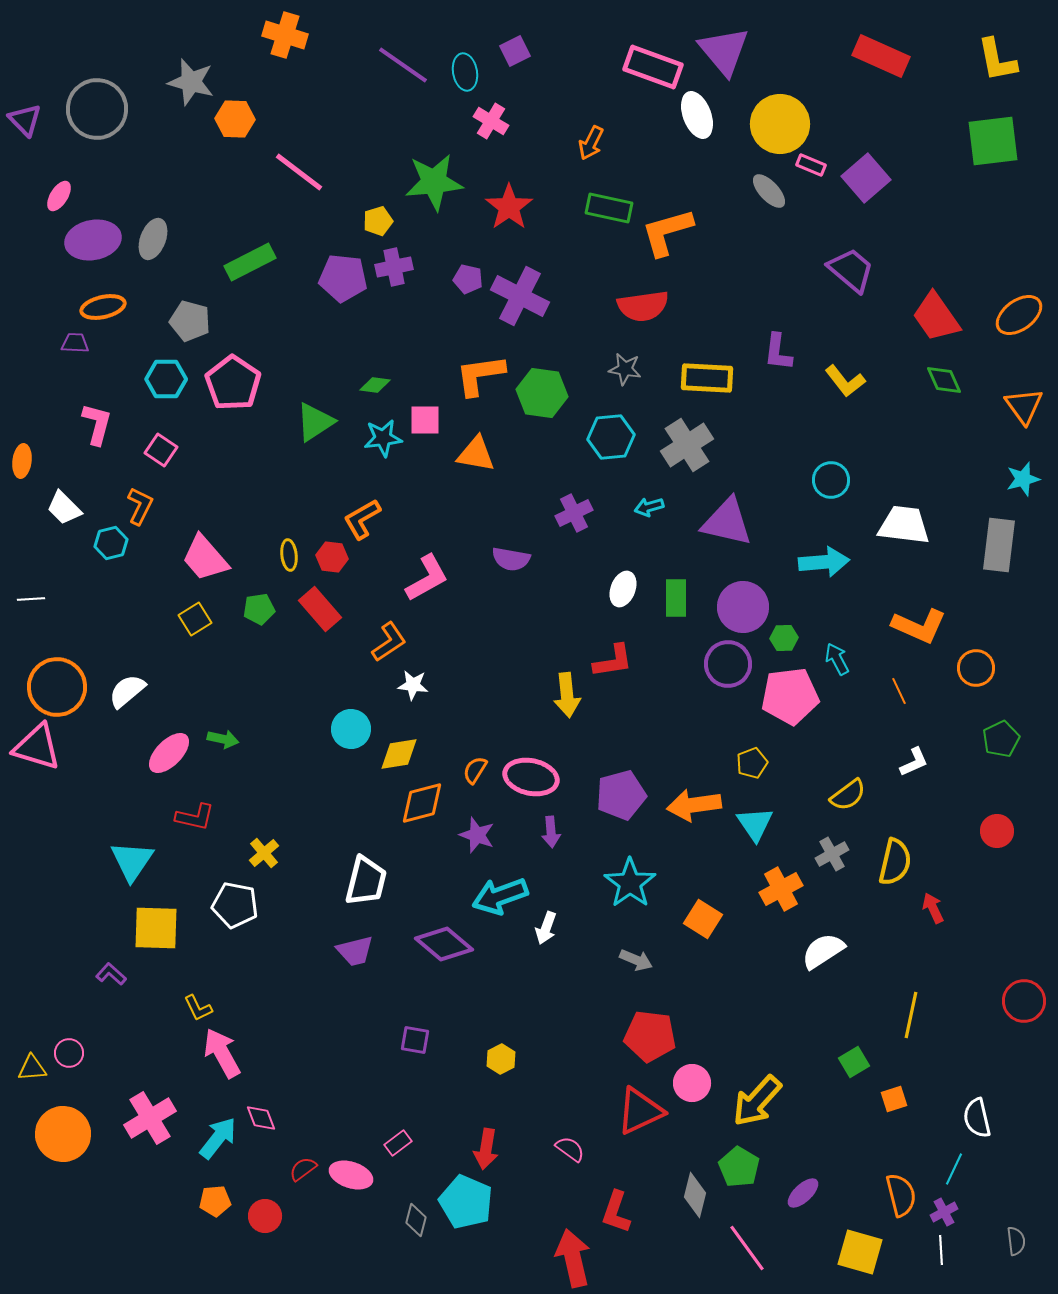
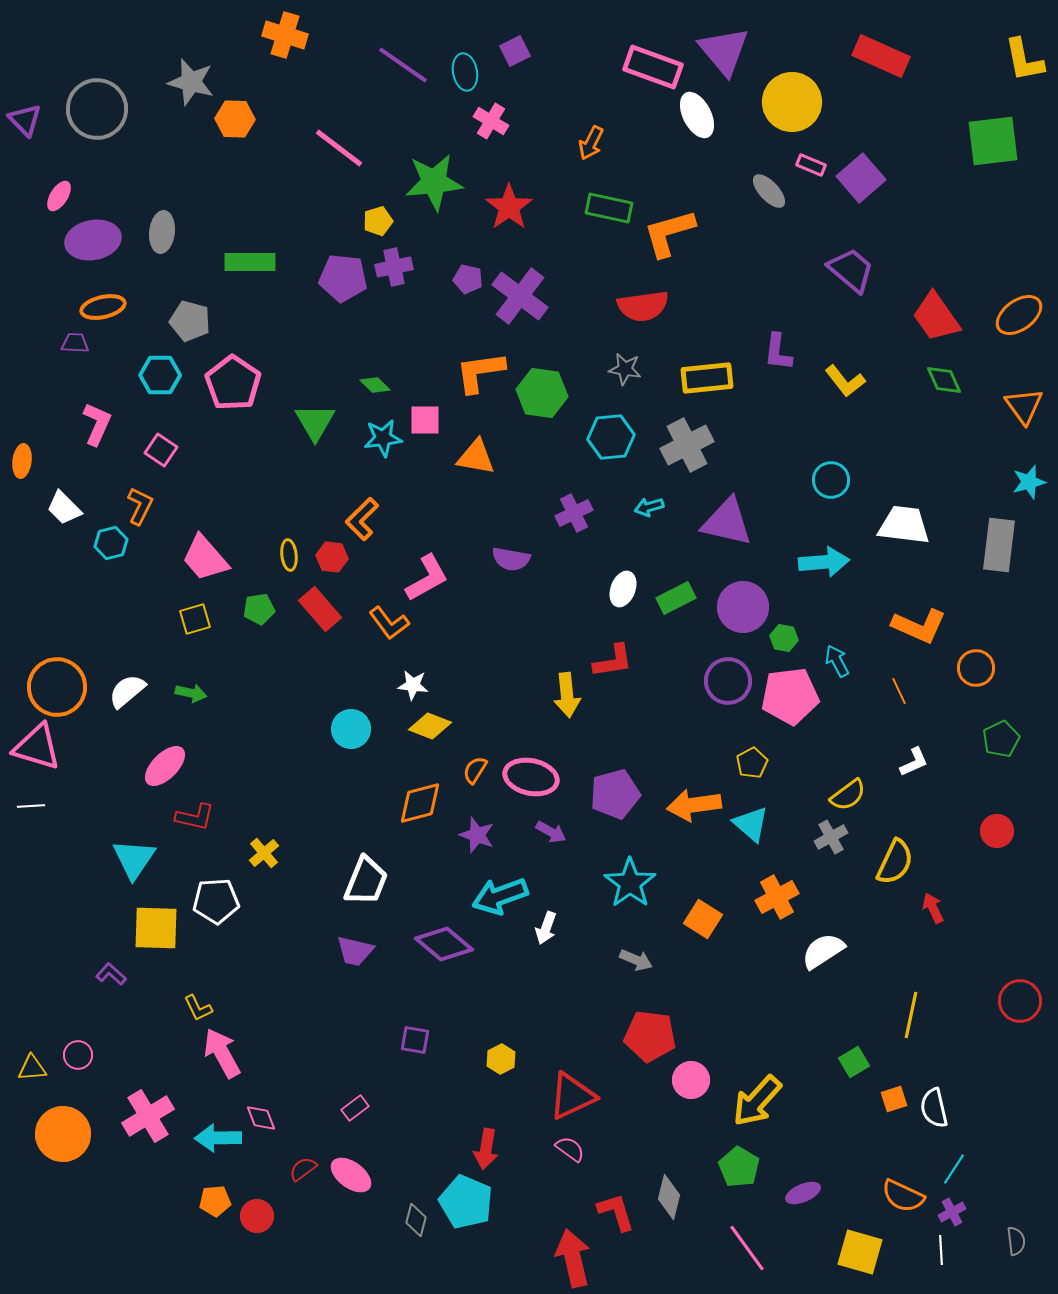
yellow L-shape at (997, 60): moved 27 px right
white ellipse at (697, 115): rotated 6 degrees counterclockwise
yellow circle at (780, 124): moved 12 px right, 22 px up
pink line at (299, 172): moved 40 px right, 24 px up
purple square at (866, 178): moved 5 px left
orange L-shape at (667, 232): moved 2 px right, 1 px down
gray ellipse at (153, 239): moved 9 px right, 7 px up; rotated 15 degrees counterclockwise
green rectangle at (250, 262): rotated 27 degrees clockwise
purple cross at (520, 296): rotated 10 degrees clockwise
orange L-shape at (480, 375): moved 3 px up
yellow rectangle at (707, 378): rotated 9 degrees counterclockwise
cyan hexagon at (166, 379): moved 6 px left, 4 px up
green diamond at (375, 385): rotated 36 degrees clockwise
green triangle at (315, 422): rotated 27 degrees counterclockwise
pink L-shape at (97, 424): rotated 9 degrees clockwise
gray cross at (687, 445): rotated 6 degrees clockwise
orange triangle at (476, 454): moved 3 px down
cyan star at (1023, 479): moved 6 px right, 3 px down
orange L-shape at (362, 519): rotated 15 degrees counterclockwise
green rectangle at (676, 598): rotated 63 degrees clockwise
white line at (31, 599): moved 207 px down
yellow square at (195, 619): rotated 16 degrees clockwise
green hexagon at (784, 638): rotated 12 degrees clockwise
orange L-shape at (389, 642): moved 19 px up; rotated 87 degrees clockwise
cyan arrow at (837, 659): moved 2 px down
purple circle at (728, 664): moved 17 px down
green arrow at (223, 739): moved 32 px left, 46 px up
pink ellipse at (169, 753): moved 4 px left, 13 px down
yellow diamond at (399, 754): moved 31 px right, 28 px up; rotated 30 degrees clockwise
yellow pentagon at (752, 763): rotated 8 degrees counterclockwise
purple pentagon at (621, 795): moved 6 px left, 1 px up
orange diamond at (422, 803): moved 2 px left
cyan triangle at (755, 824): moved 4 px left; rotated 15 degrees counterclockwise
purple arrow at (551, 832): rotated 56 degrees counterclockwise
gray cross at (832, 854): moved 1 px left, 17 px up
cyan triangle at (132, 861): moved 2 px right, 2 px up
yellow semicircle at (895, 862): rotated 12 degrees clockwise
white trapezoid at (366, 881): rotated 8 degrees clockwise
orange cross at (781, 889): moved 4 px left, 8 px down
white pentagon at (235, 905): moved 19 px left, 4 px up; rotated 15 degrees counterclockwise
purple trapezoid at (355, 951): rotated 27 degrees clockwise
red circle at (1024, 1001): moved 4 px left
pink circle at (69, 1053): moved 9 px right, 2 px down
pink circle at (692, 1083): moved 1 px left, 3 px up
red triangle at (640, 1111): moved 68 px left, 15 px up
pink cross at (150, 1118): moved 2 px left, 2 px up
white semicircle at (977, 1118): moved 43 px left, 10 px up
cyan arrow at (218, 1138): rotated 129 degrees counterclockwise
pink rectangle at (398, 1143): moved 43 px left, 35 px up
cyan line at (954, 1169): rotated 8 degrees clockwise
pink ellipse at (351, 1175): rotated 18 degrees clockwise
purple ellipse at (803, 1193): rotated 20 degrees clockwise
gray diamond at (695, 1195): moved 26 px left, 2 px down
orange semicircle at (901, 1195): moved 2 px right, 1 px down; rotated 129 degrees clockwise
red L-shape at (616, 1212): rotated 144 degrees clockwise
purple cross at (944, 1212): moved 8 px right
red circle at (265, 1216): moved 8 px left
